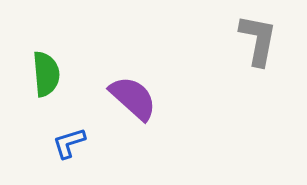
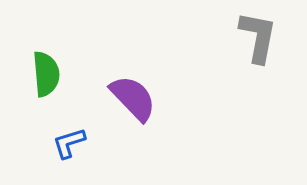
gray L-shape: moved 3 px up
purple semicircle: rotated 4 degrees clockwise
